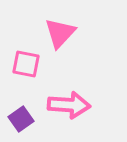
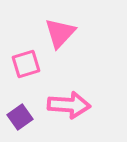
pink square: rotated 28 degrees counterclockwise
purple square: moved 1 px left, 2 px up
